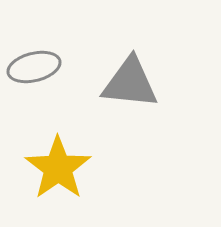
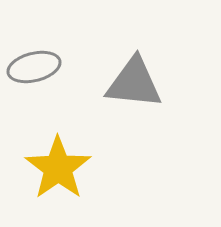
gray triangle: moved 4 px right
